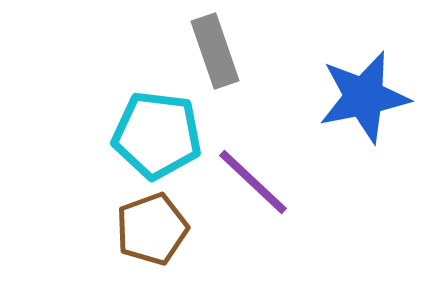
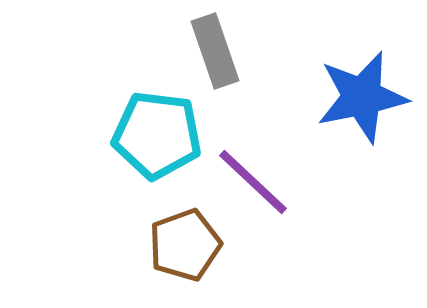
blue star: moved 2 px left
brown pentagon: moved 33 px right, 16 px down
